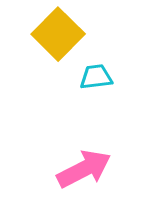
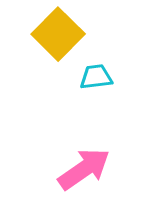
pink arrow: rotated 8 degrees counterclockwise
